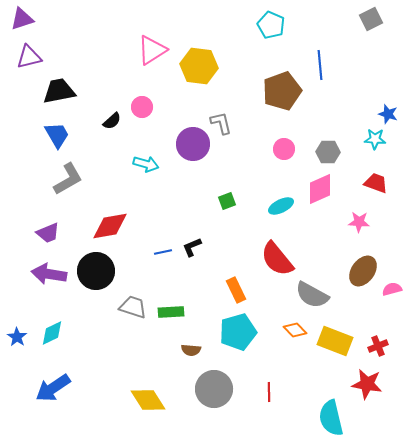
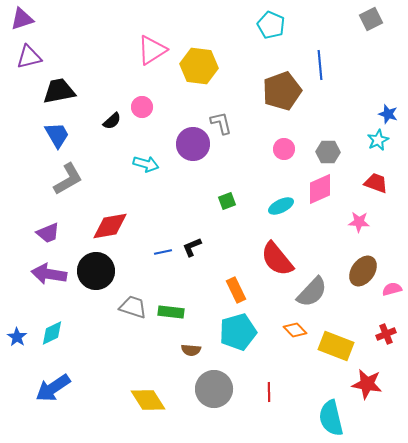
cyan star at (375, 139): moved 3 px right, 1 px down; rotated 30 degrees counterclockwise
gray semicircle at (312, 295): moved 3 px up; rotated 76 degrees counterclockwise
green rectangle at (171, 312): rotated 10 degrees clockwise
yellow rectangle at (335, 341): moved 1 px right, 5 px down
red cross at (378, 346): moved 8 px right, 12 px up
